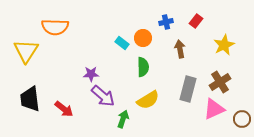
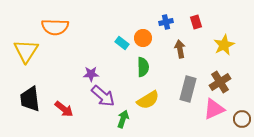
red rectangle: moved 1 px down; rotated 56 degrees counterclockwise
